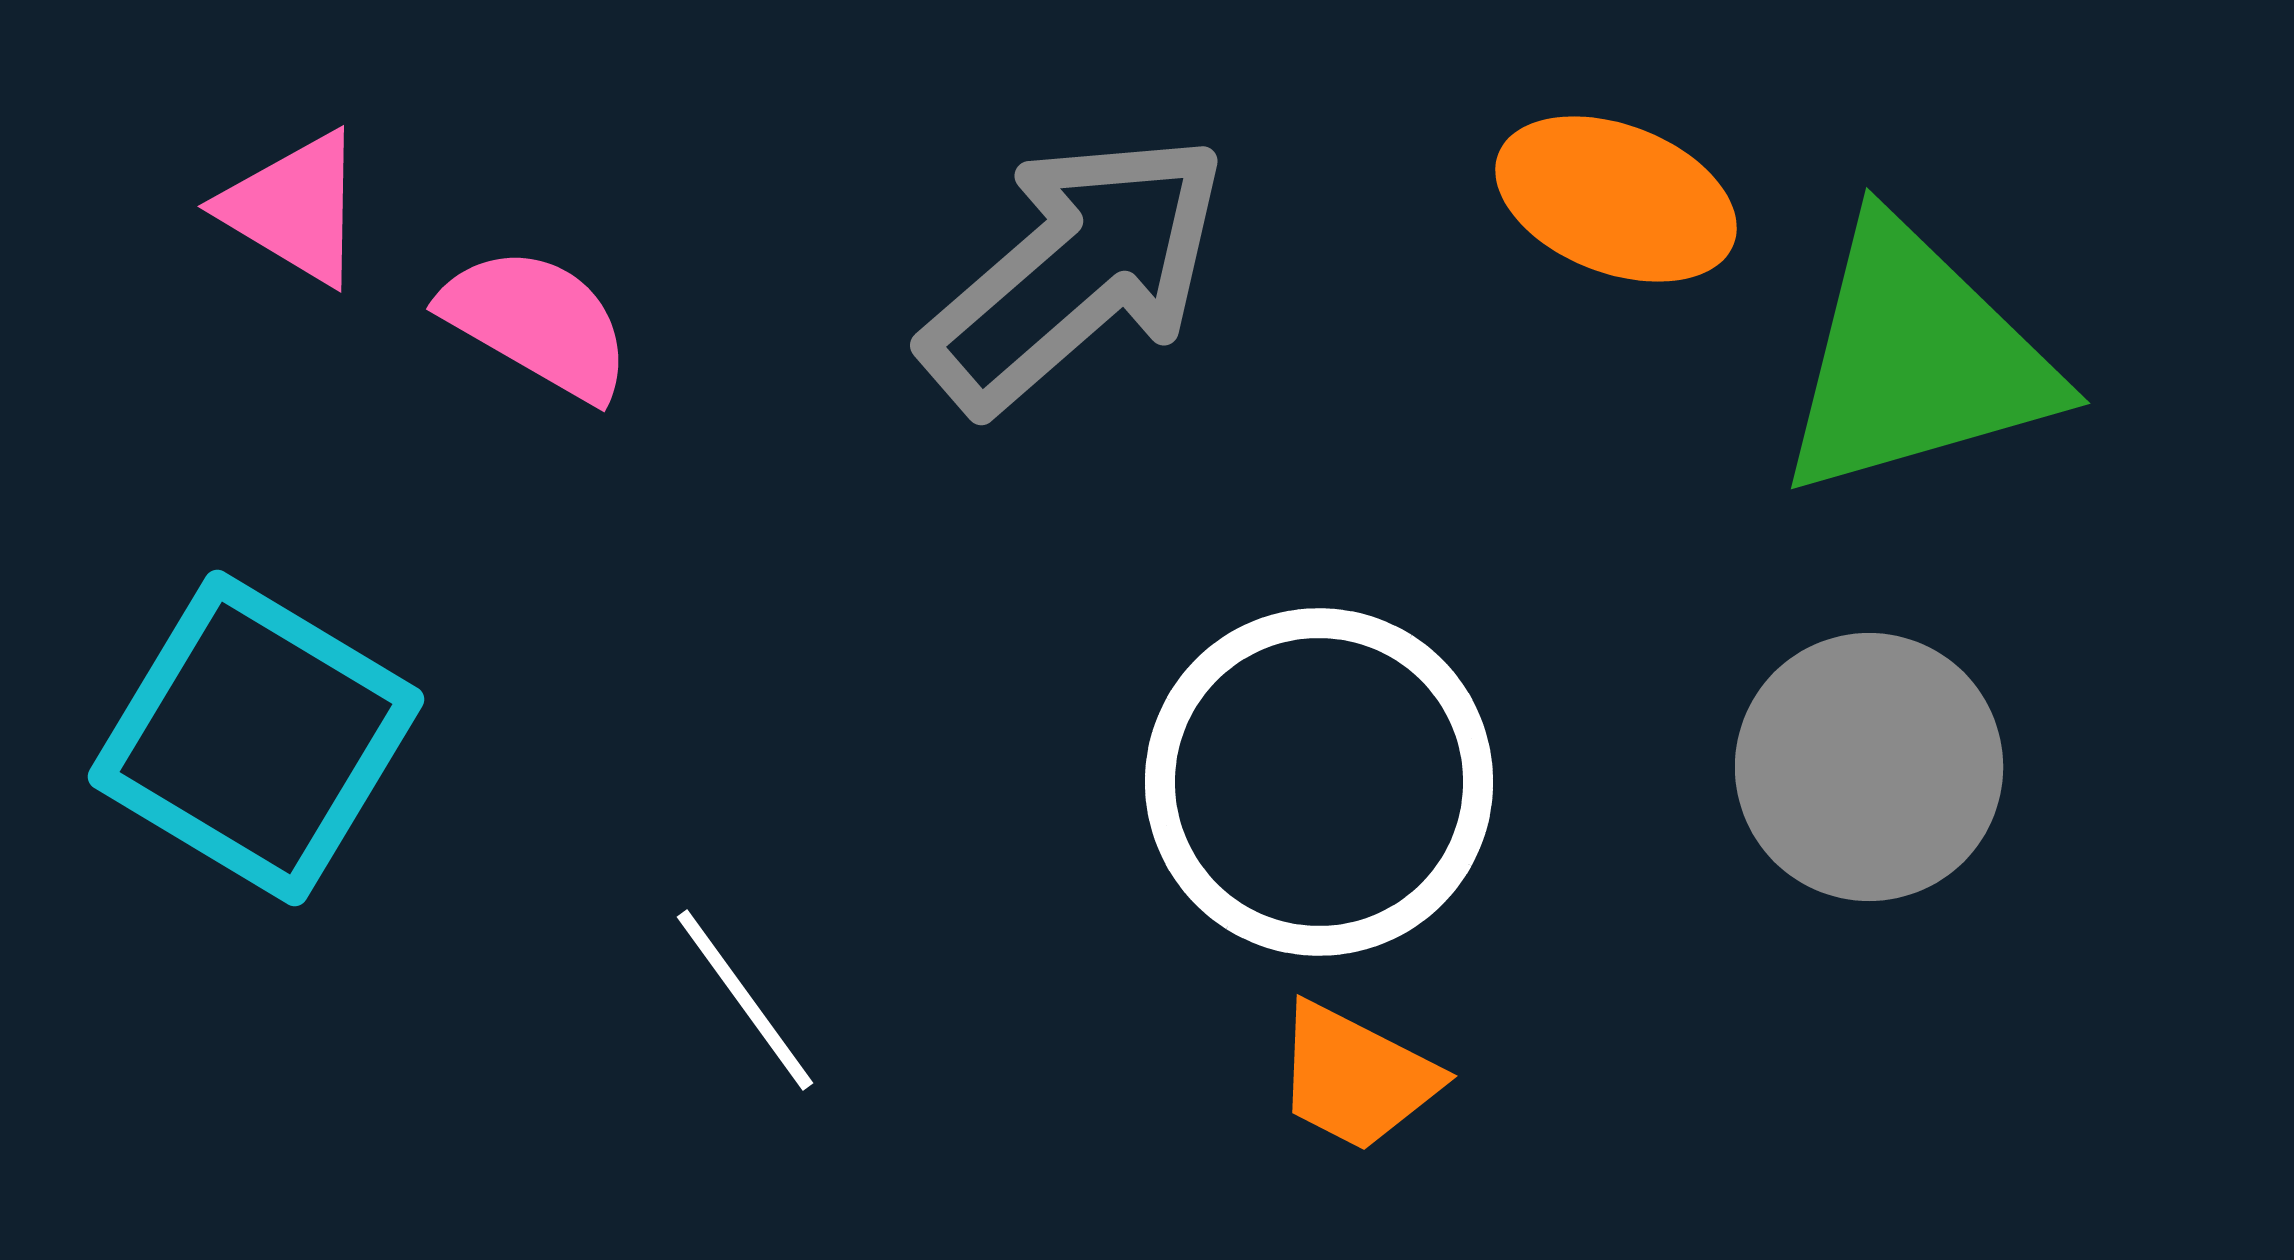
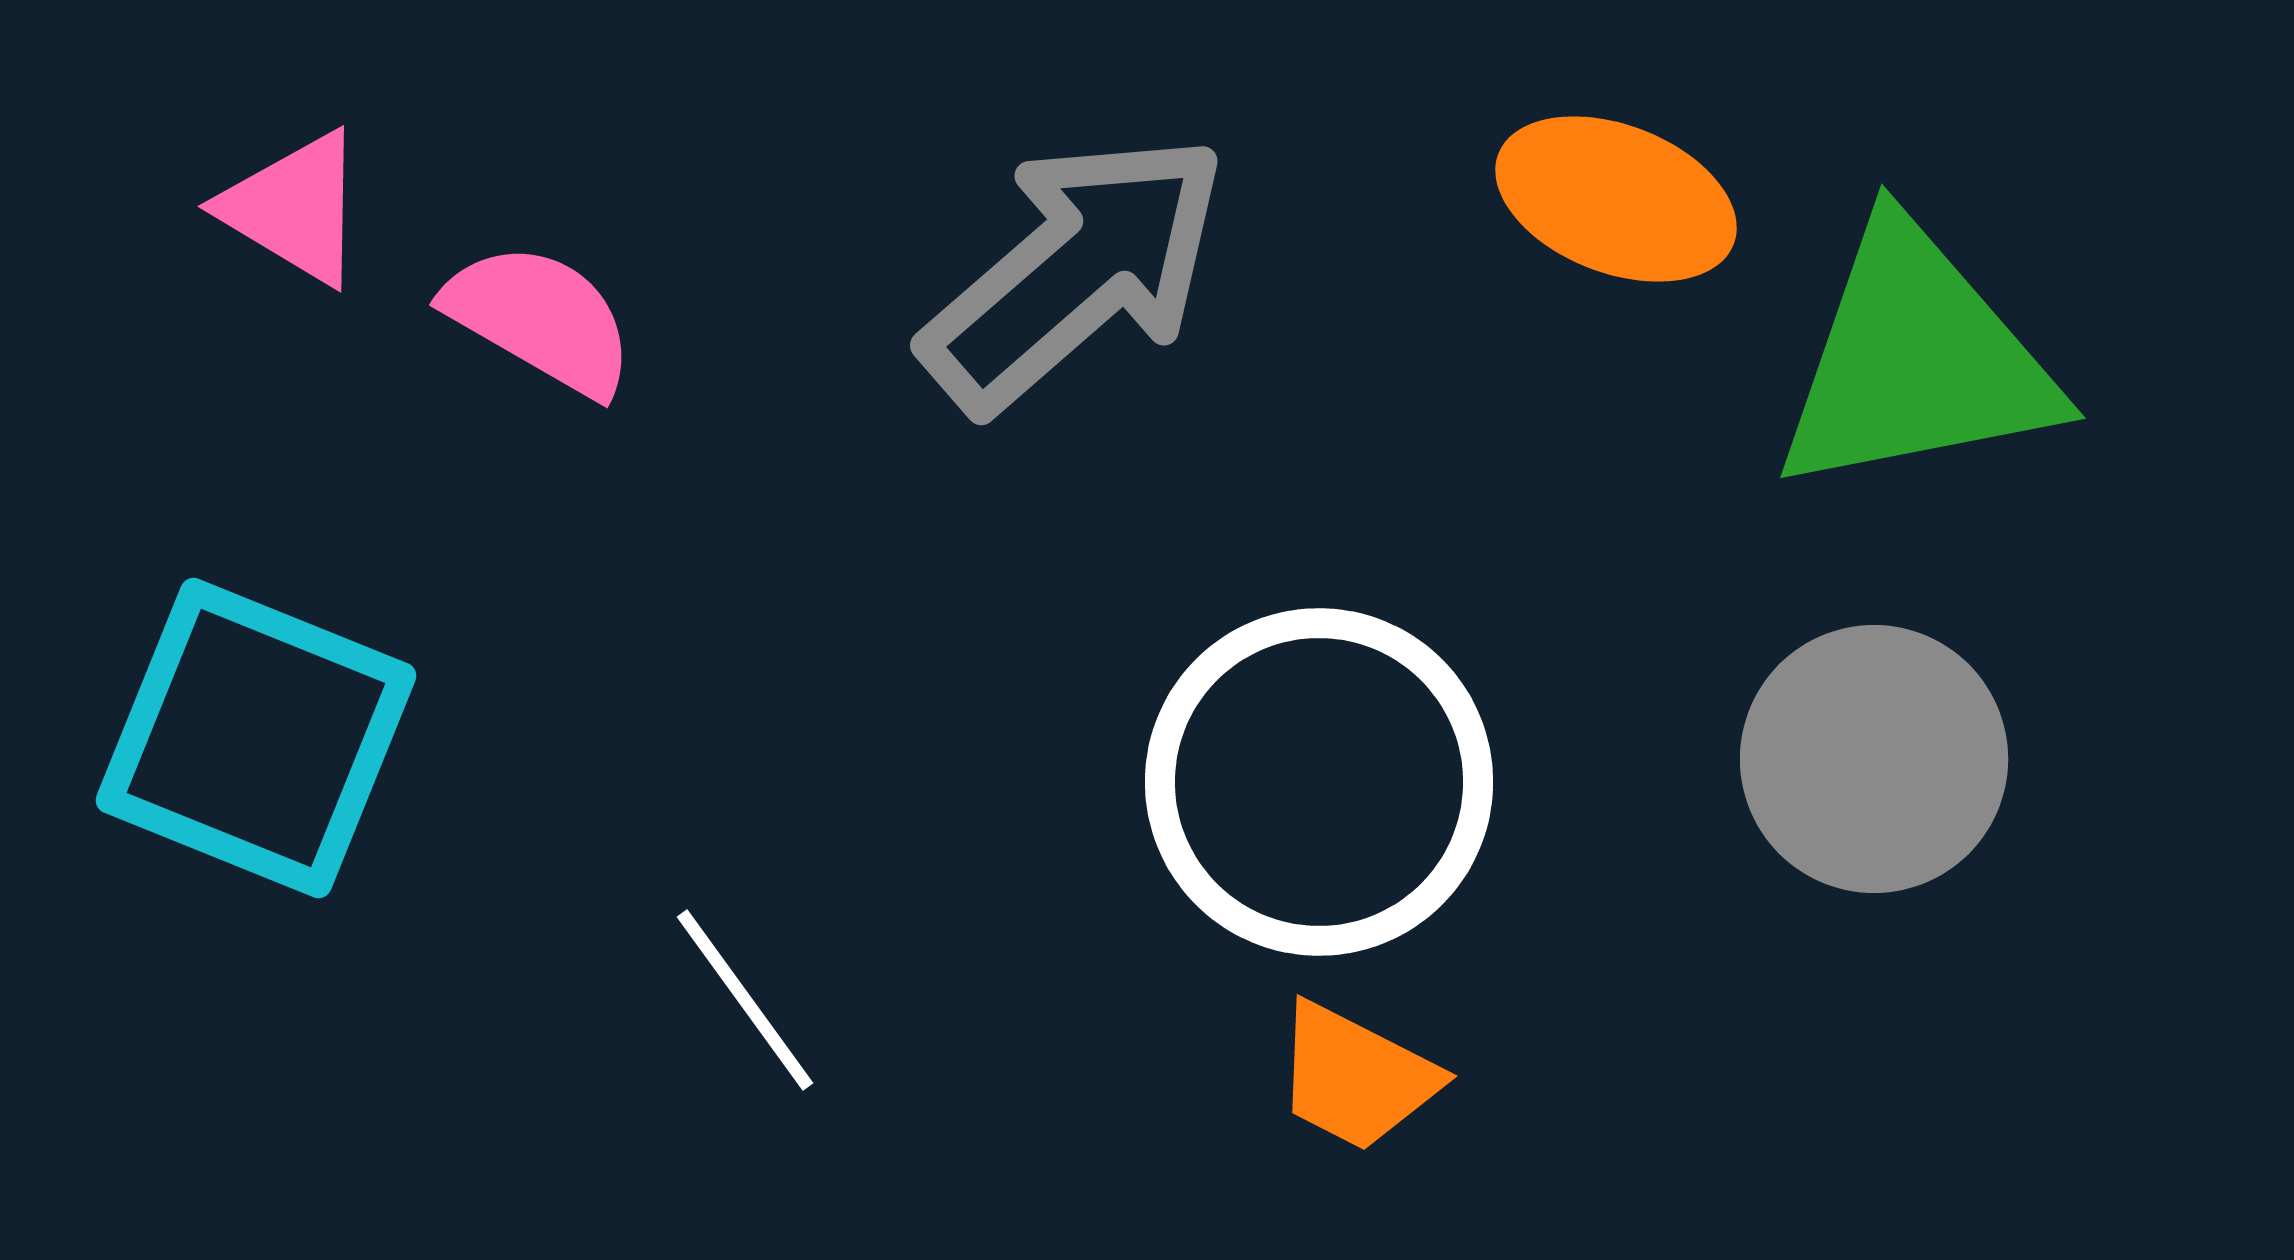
pink semicircle: moved 3 px right, 4 px up
green triangle: rotated 5 degrees clockwise
cyan square: rotated 9 degrees counterclockwise
gray circle: moved 5 px right, 8 px up
